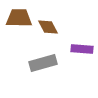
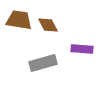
brown trapezoid: moved 2 px down; rotated 8 degrees clockwise
brown diamond: moved 2 px up
